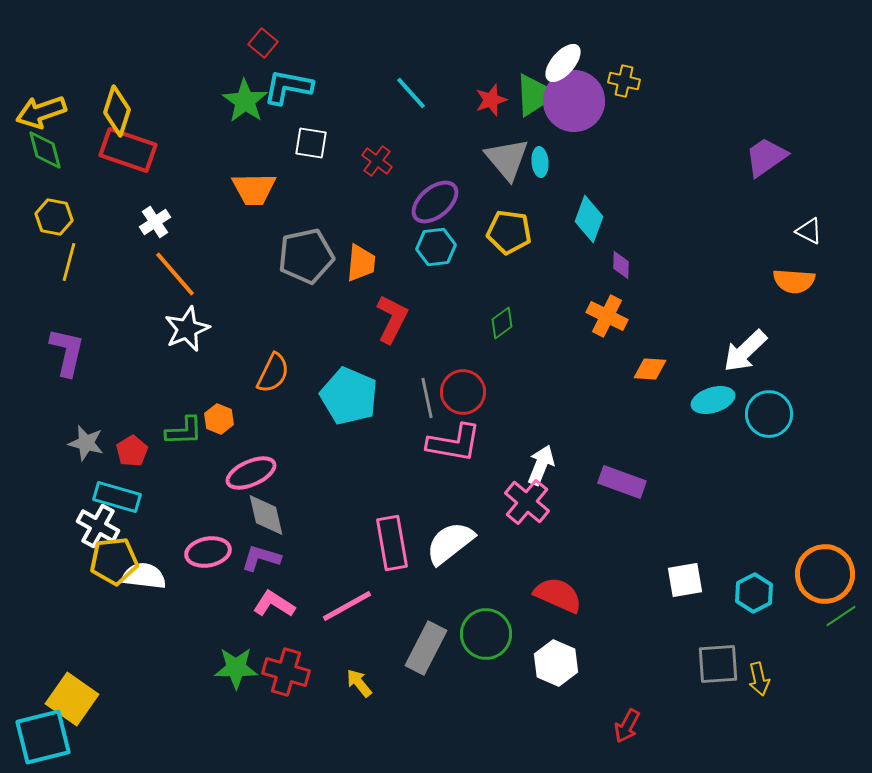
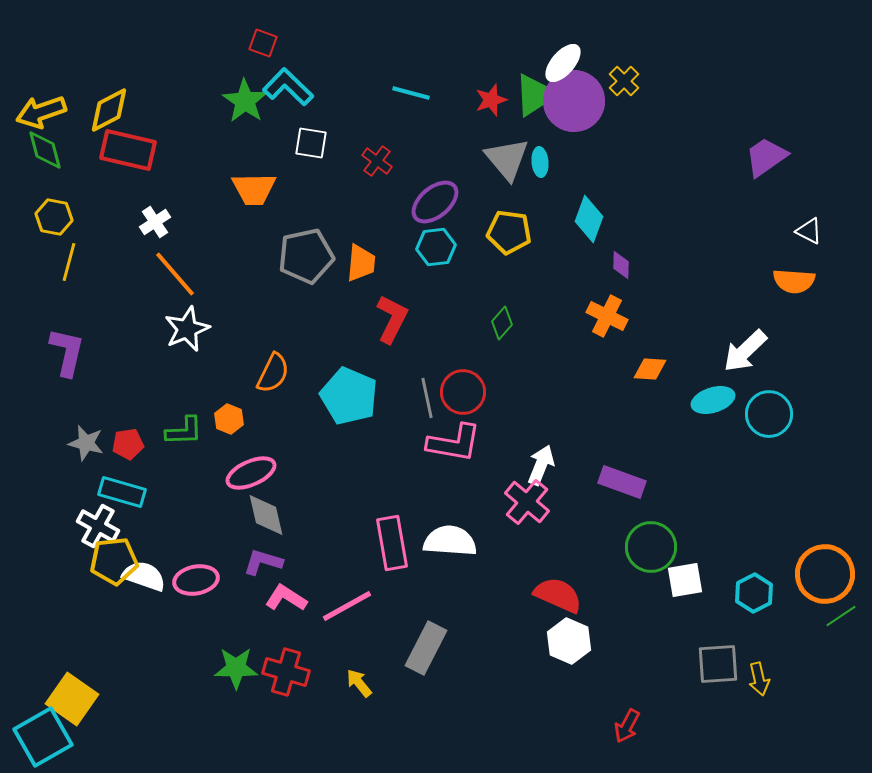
red square at (263, 43): rotated 20 degrees counterclockwise
yellow cross at (624, 81): rotated 32 degrees clockwise
cyan L-shape at (288, 87): rotated 33 degrees clockwise
cyan line at (411, 93): rotated 33 degrees counterclockwise
yellow diamond at (117, 111): moved 8 px left, 1 px up; rotated 45 degrees clockwise
red rectangle at (128, 150): rotated 6 degrees counterclockwise
green diamond at (502, 323): rotated 12 degrees counterclockwise
orange hexagon at (219, 419): moved 10 px right
red pentagon at (132, 451): moved 4 px left, 7 px up; rotated 24 degrees clockwise
cyan rectangle at (117, 497): moved 5 px right, 5 px up
white semicircle at (450, 543): moved 2 px up; rotated 42 degrees clockwise
pink ellipse at (208, 552): moved 12 px left, 28 px down
purple L-shape at (261, 558): moved 2 px right, 4 px down
white semicircle at (144, 576): rotated 12 degrees clockwise
pink L-shape at (274, 604): moved 12 px right, 6 px up
green circle at (486, 634): moved 165 px right, 87 px up
white hexagon at (556, 663): moved 13 px right, 22 px up
cyan square at (43, 737): rotated 16 degrees counterclockwise
